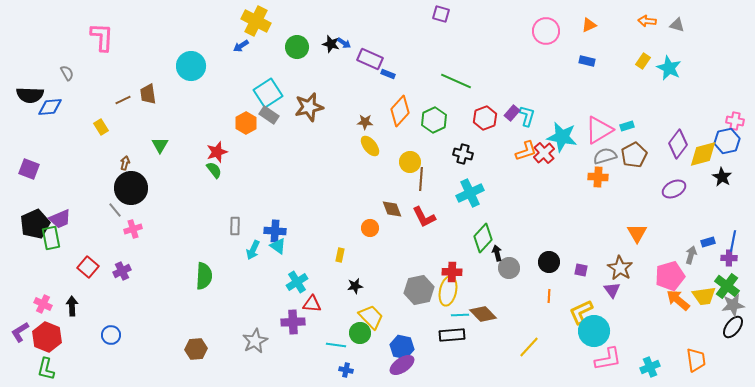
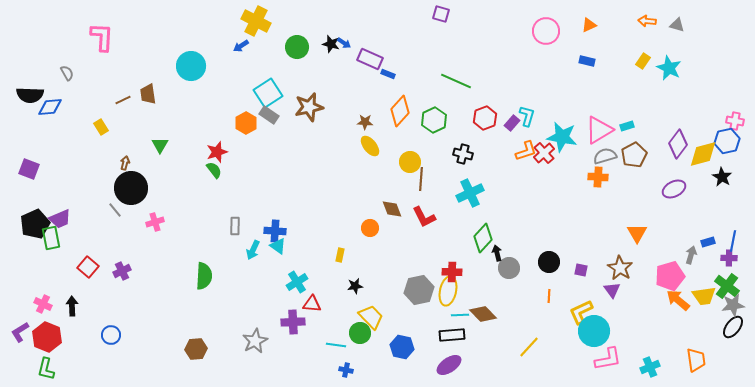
purple rectangle at (512, 113): moved 10 px down
pink cross at (133, 229): moved 22 px right, 7 px up
purple ellipse at (402, 365): moved 47 px right
